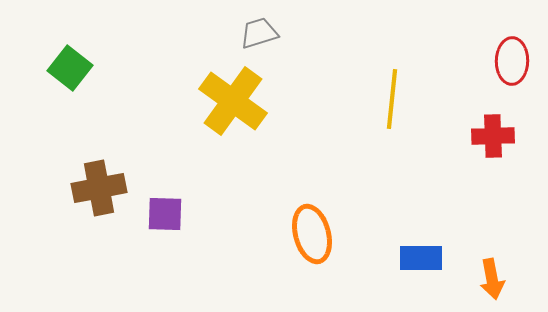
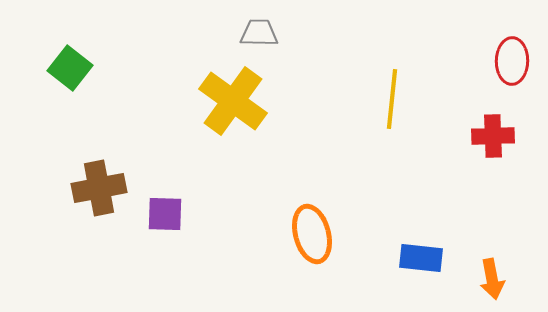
gray trapezoid: rotated 18 degrees clockwise
blue rectangle: rotated 6 degrees clockwise
